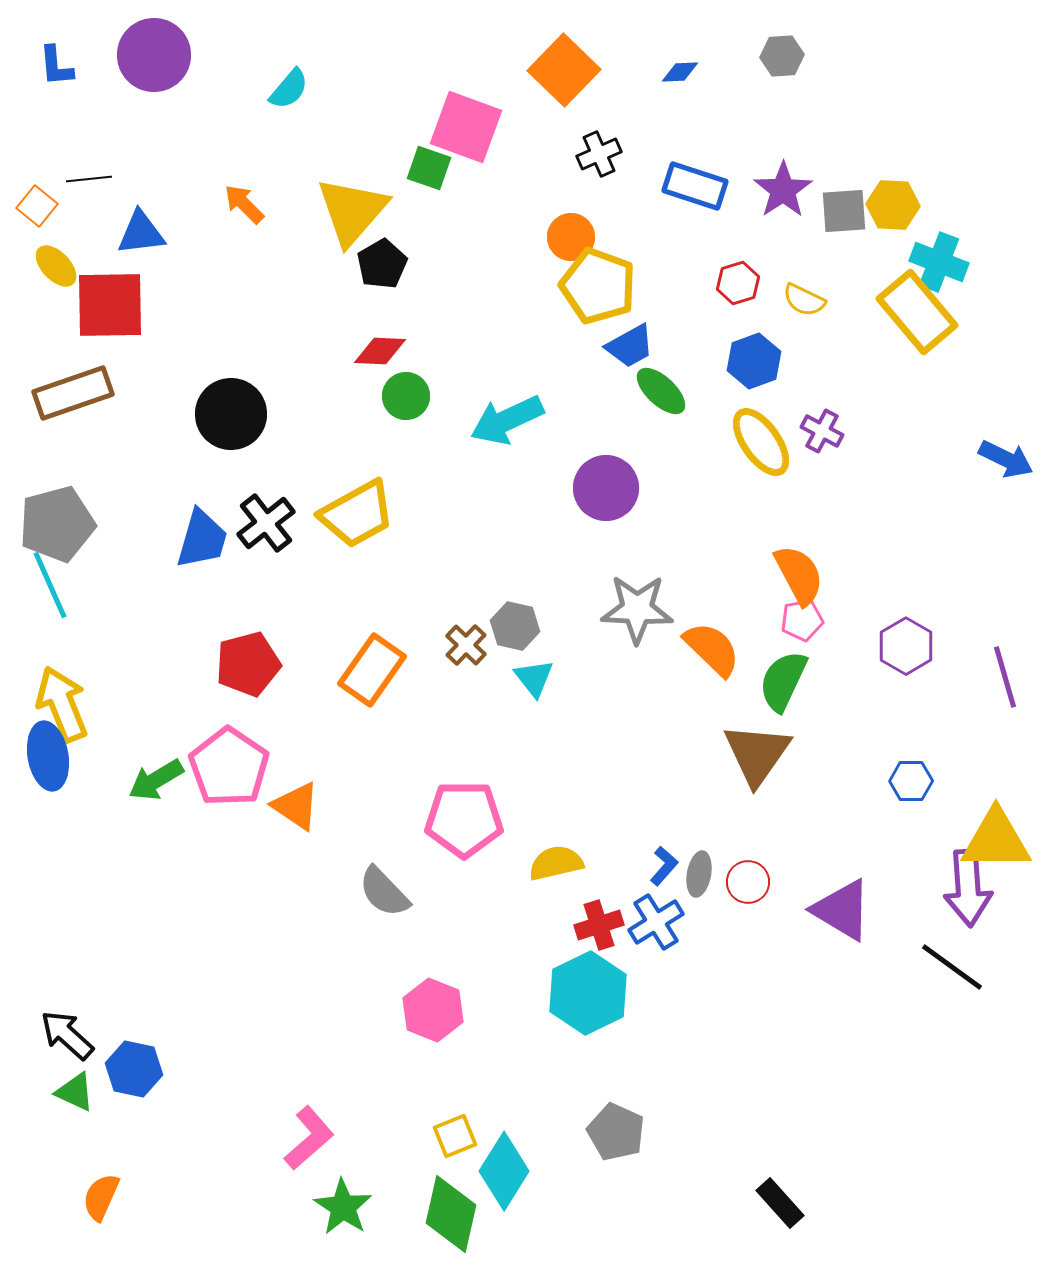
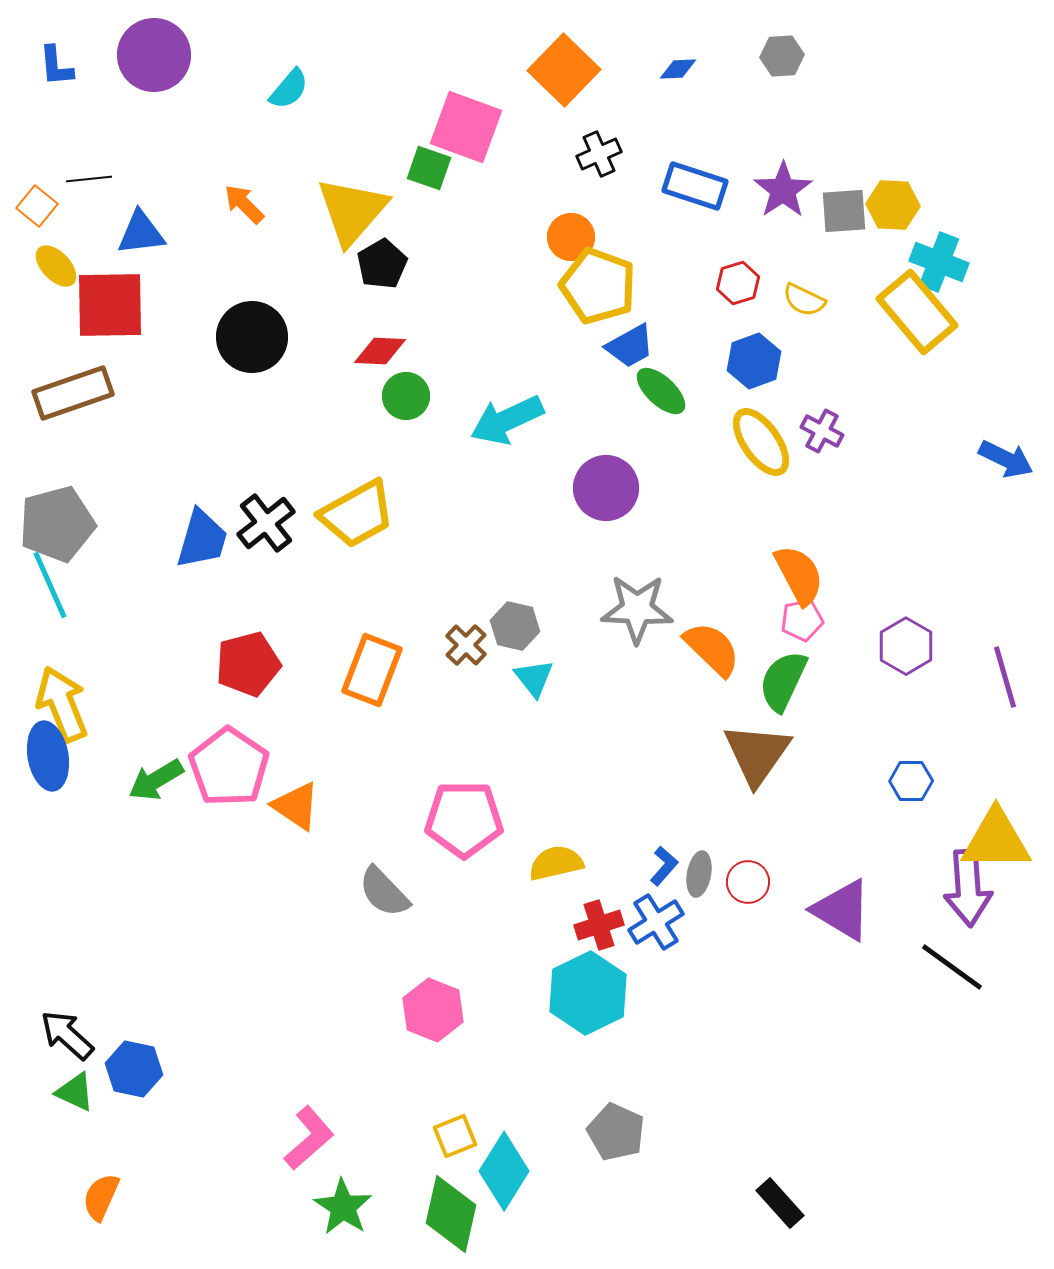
blue diamond at (680, 72): moved 2 px left, 3 px up
black circle at (231, 414): moved 21 px right, 77 px up
orange rectangle at (372, 670): rotated 14 degrees counterclockwise
